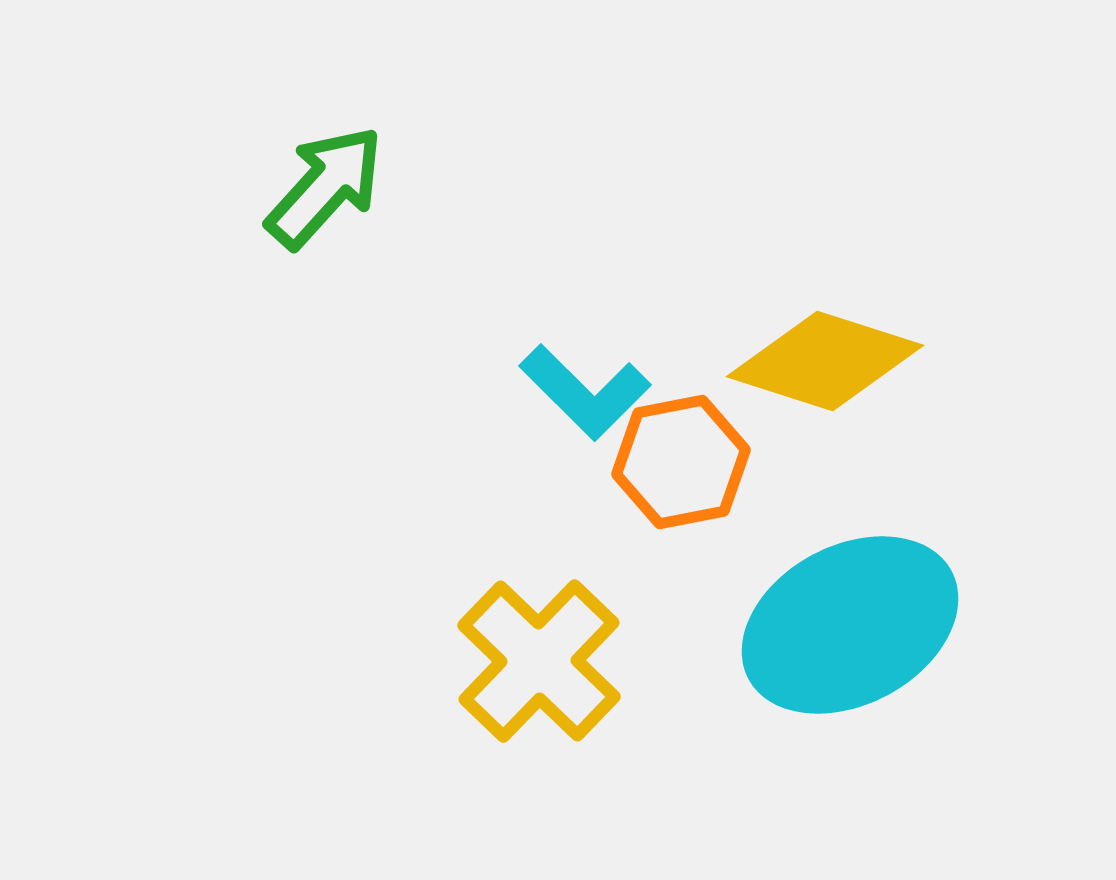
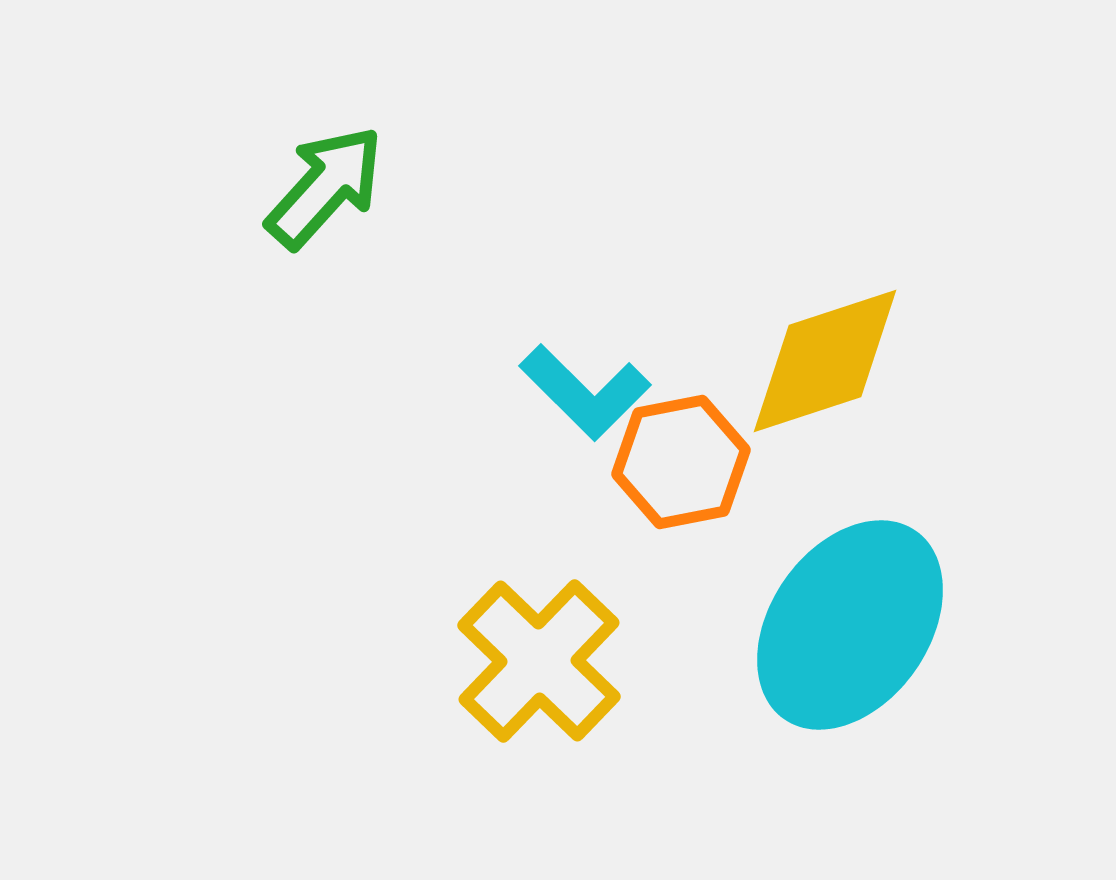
yellow diamond: rotated 36 degrees counterclockwise
cyan ellipse: rotated 27 degrees counterclockwise
